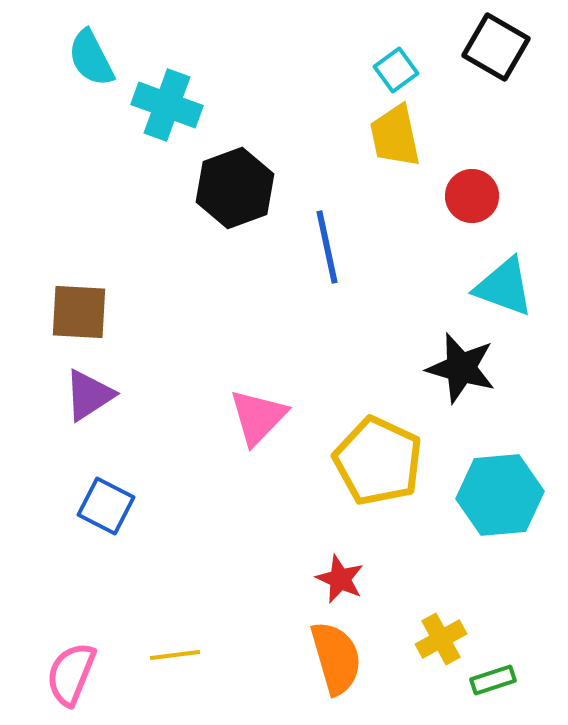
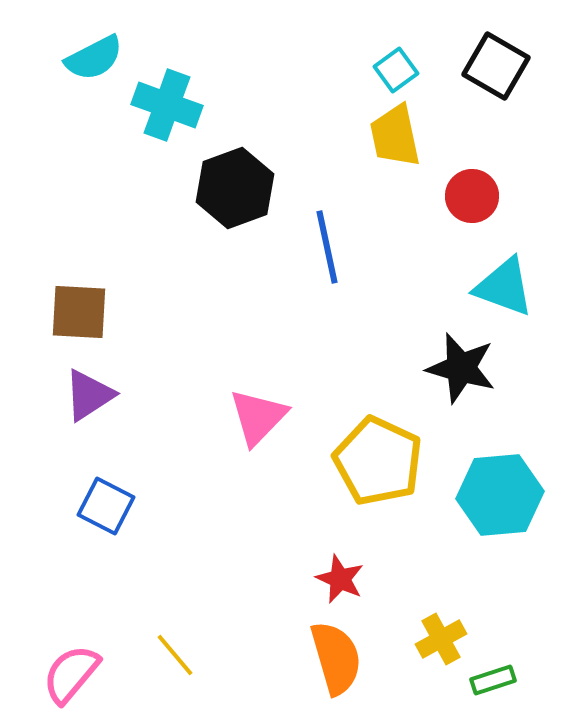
black square: moved 19 px down
cyan semicircle: moved 3 px right; rotated 90 degrees counterclockwise
yellow line: rotated 57 degrees clockwise
pink semicircle: rotated 18 degrees clockwise
